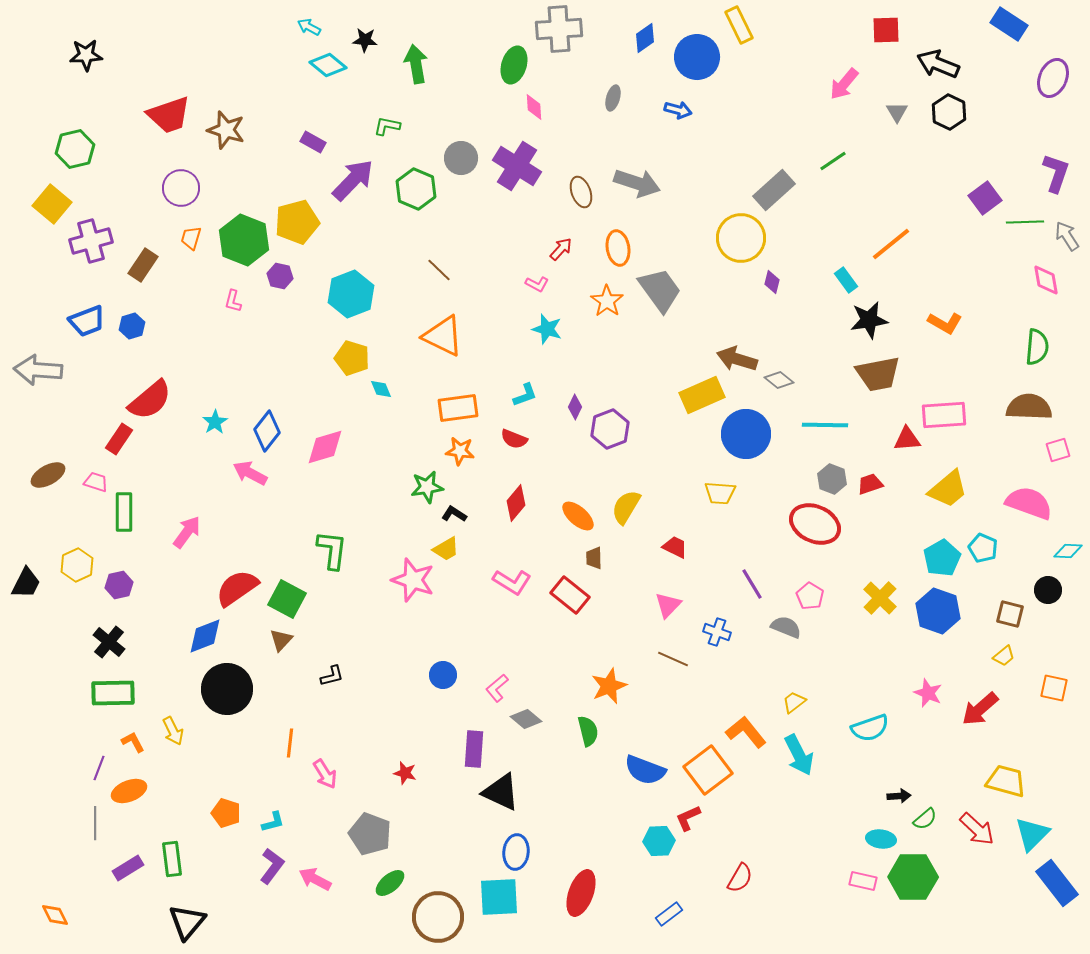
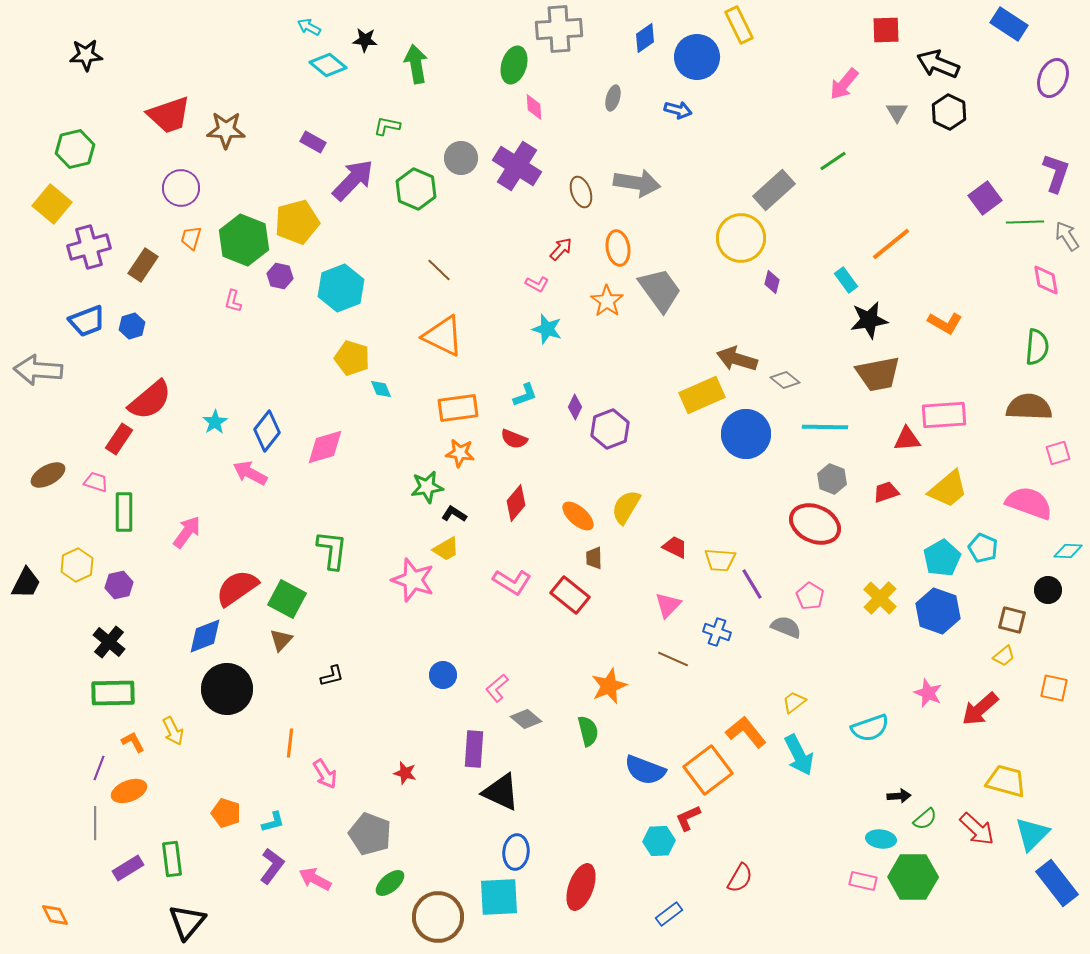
brown star at (226, 130): rotated 15 degrees counterclockwise
gray arrow at (637, 183): rotated 9 degrees counterclockwise
purple cross at (91, 241): moved 2 px left, 6 px down
cyan hexagon at (351, 294): moved 10 px left, 6 px up
gray diamond at (779, 380): moved 6 px right
cyan line at (825, 425): moved 2 px down
pink square at (1058, 450): moved 3 px down
orange star at (460, 451): moved 2 px down
red trapezoid at (870, 484): moved 16 px right, 8 px down
yellow trapezoid at (720, 493): moved 67 px down
brown square at (1010, 614): moved 2 px right, 6 px down
red ellipse at (581, 893): moved 6 px up
